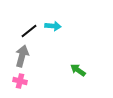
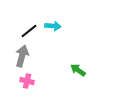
pink cross: moved 7 px right
